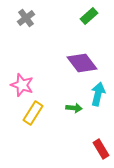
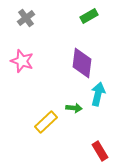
green rectangle: rotated 12 degrees clockwise
purple diamond: rotated 44 degrees clockwise
pink star: moved 24 px up
yellow rectangle: moved 13 px right, 9 px down; rotated 15 degrees clockwise
red rectangle: moved 1 px left, 2 px down
